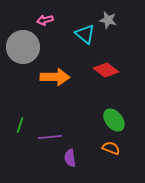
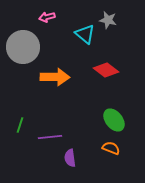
pink arrow: moved 2 px right, 3 px up
